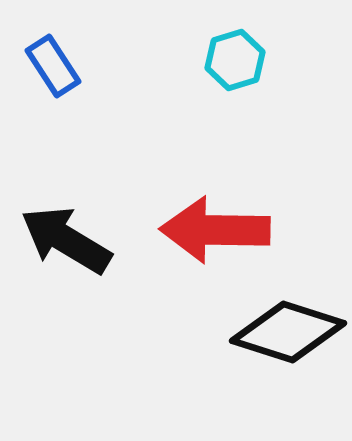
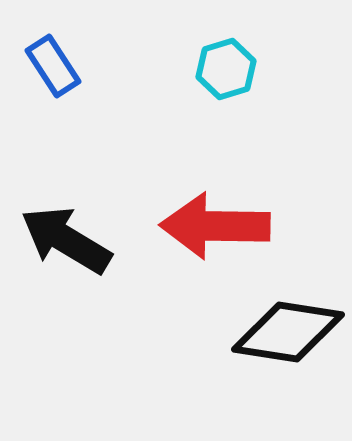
cyan hexagon: moved 9 px left, 9 px down
red arrow: moved 4 px up
black diamond: rotated 9 degrees counterclockwise
